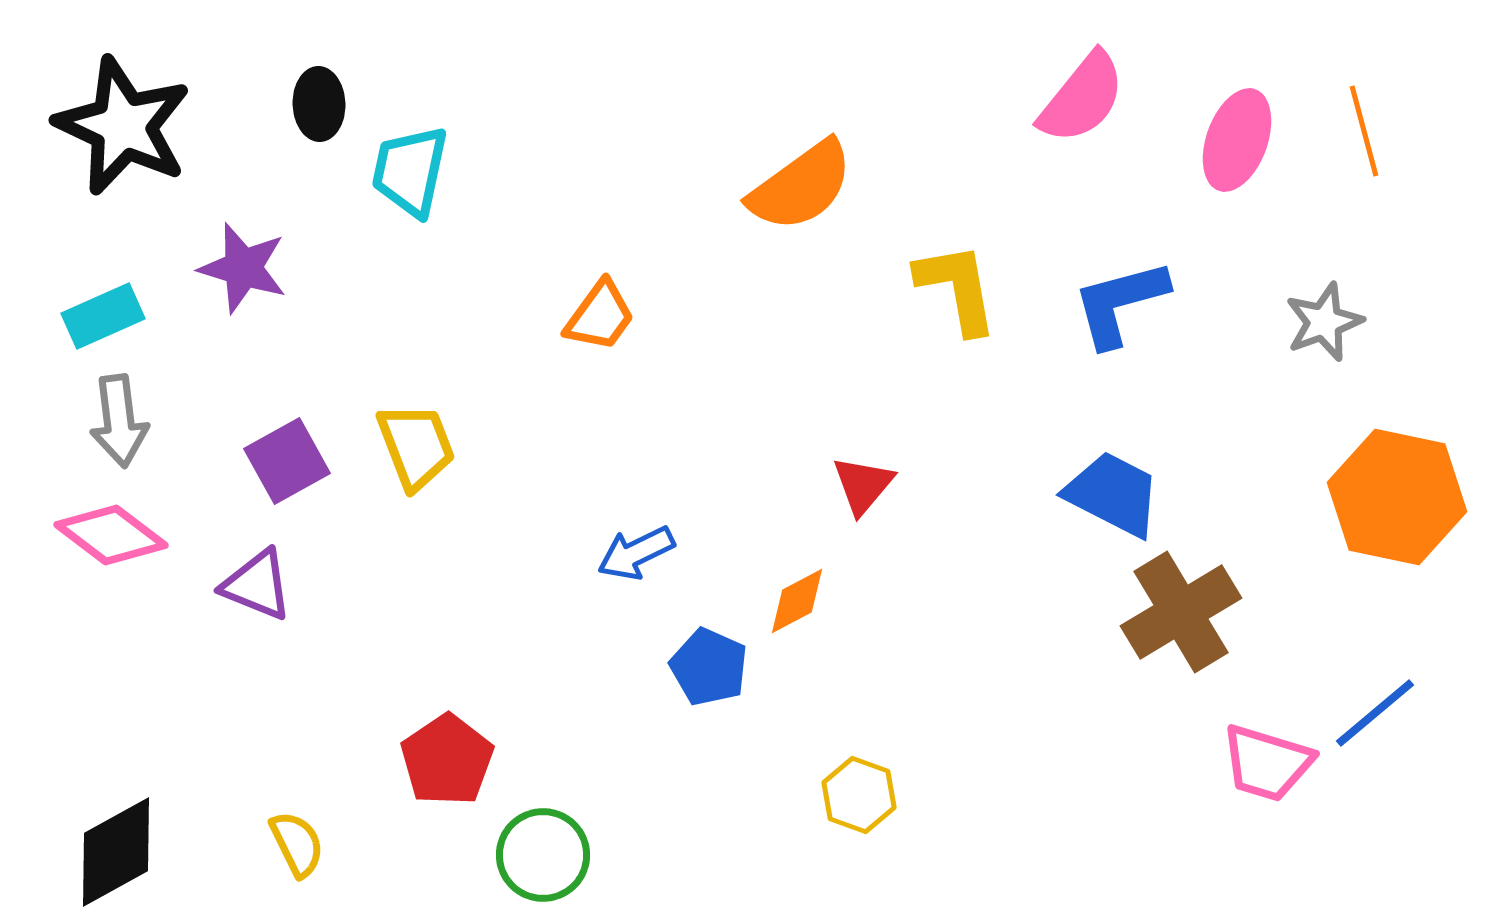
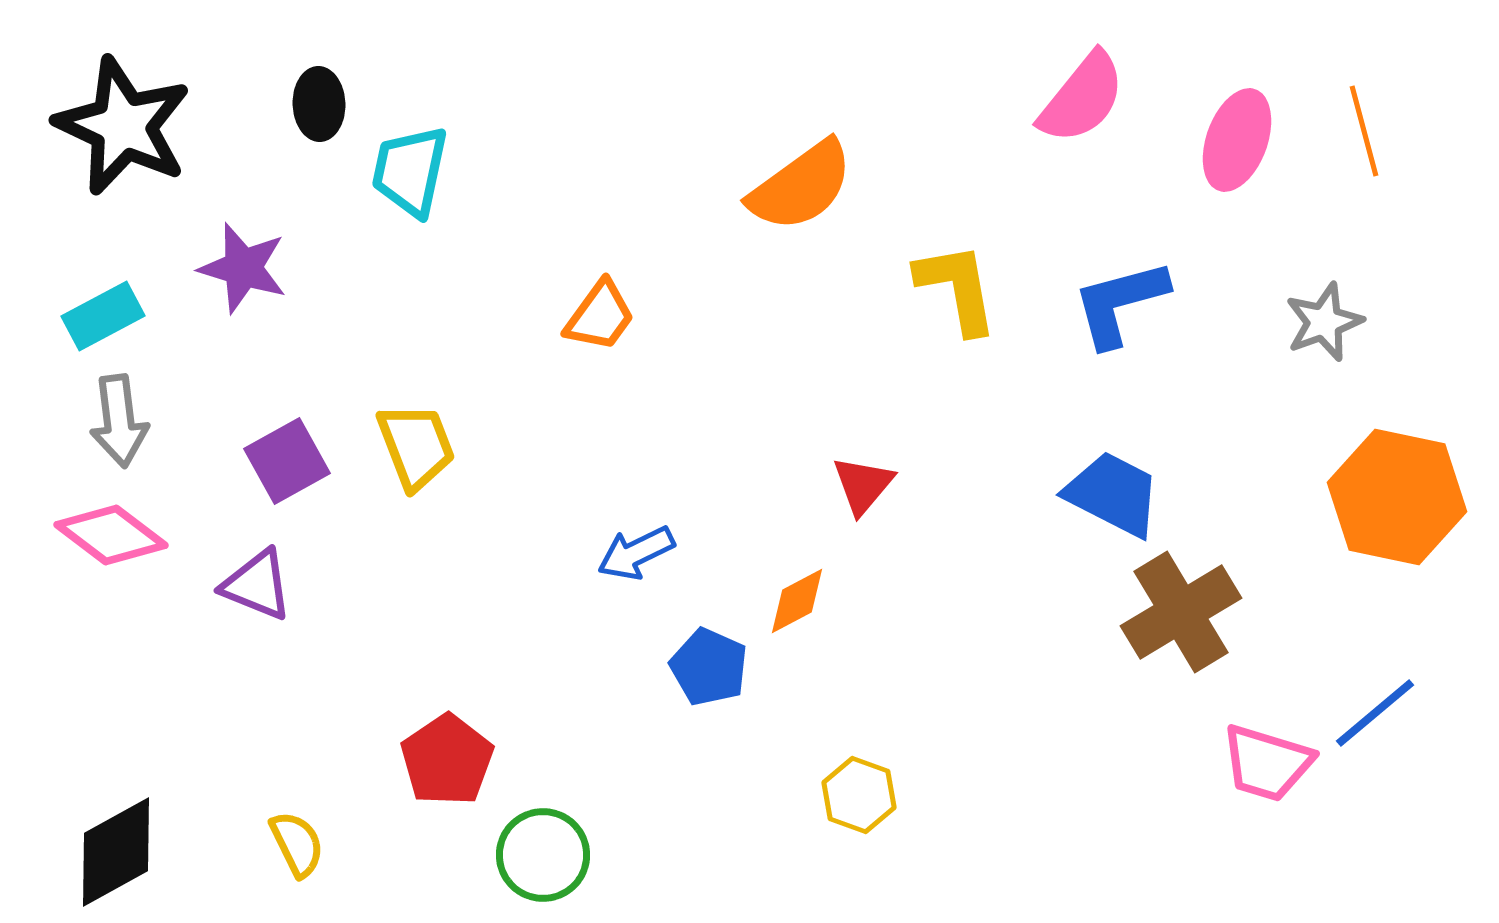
cyan rectangle: rotated 4 degrees counterclockwise
